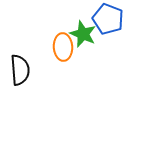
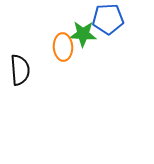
blue pentagon: rotated 24 degrees counterclockwise
green star: rotated 20 degrees counterclockwise
